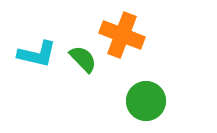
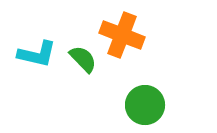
green circle: moved 1 px left, 4 px down
